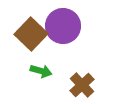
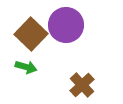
purple circle: moved 3 px right, 1 px up
green arrow: moved 15 px left, 4 px up
